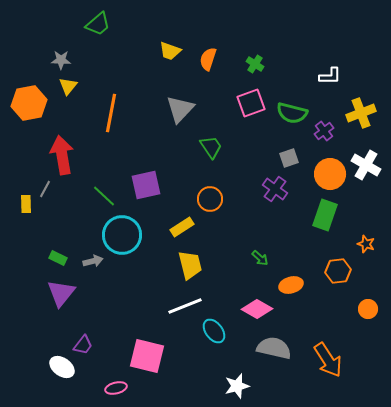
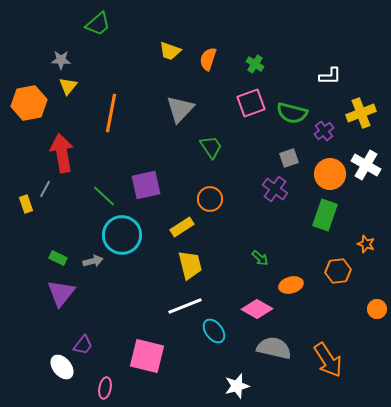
red arrow at (62, 155): moved 2 px up
yellow rectangle at (26, 204): rotated 18 degrees counterclockwise
orange circle at (368, 309): moved 9 px right
white ellipse at (62, 367): rotated 15 degrees clockwise
pink ellipse at (116, 388): moved 11 px left; rotated 65 degrees counterclockwise
